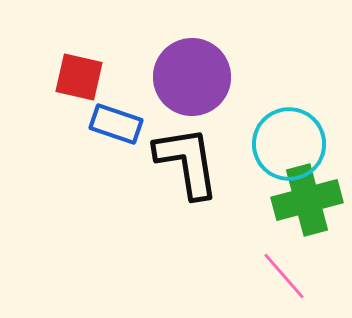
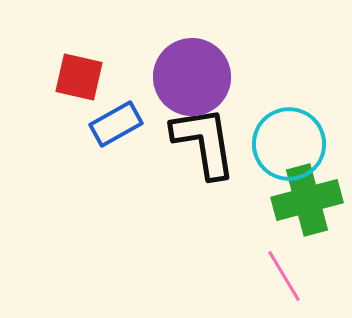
blue rectangle: rotated 48 degrees counterclockwise
black L-shape: moved 17 px right, 20 px up
pink line: rotated 10 degrees clockwise
